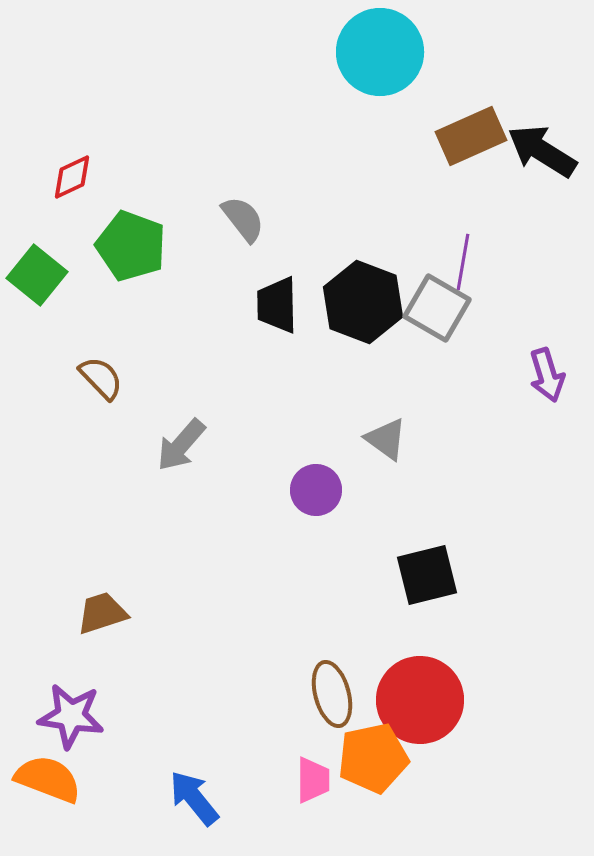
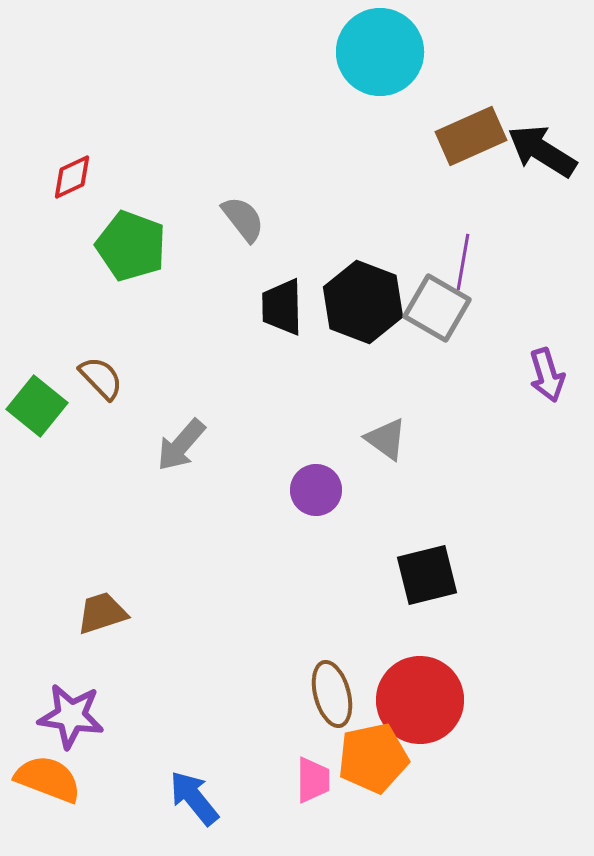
green square: moved 131 px down
black trapezoid: moved 5 px right, 2 px down
